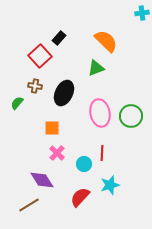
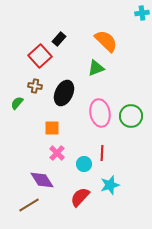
black rectangle: moved 1 px down
